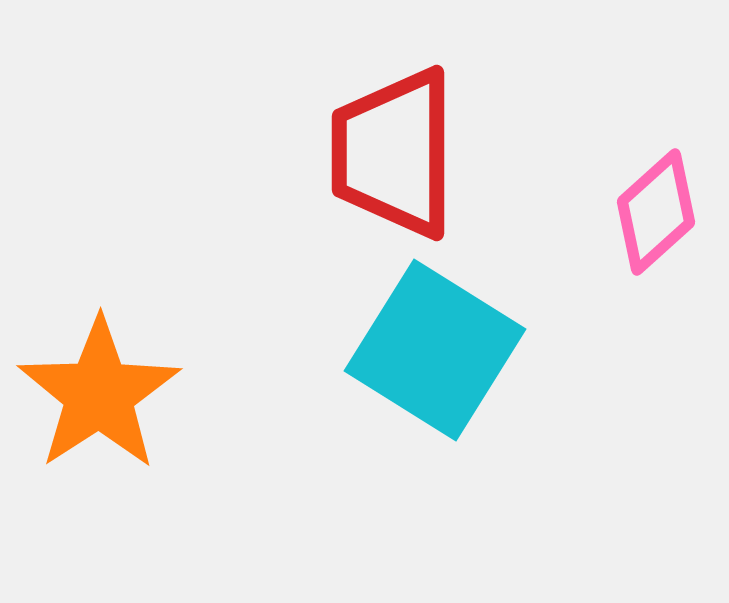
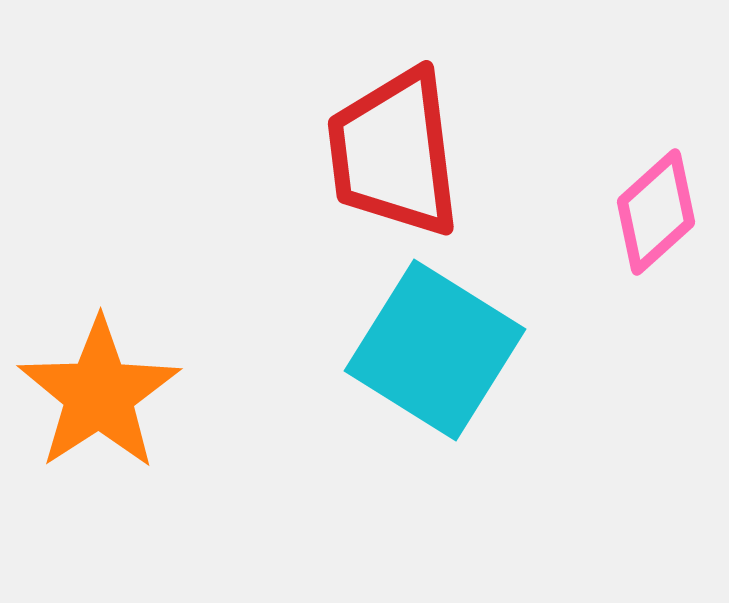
red trapezoid: rotated 7 degrees counterclockwise
